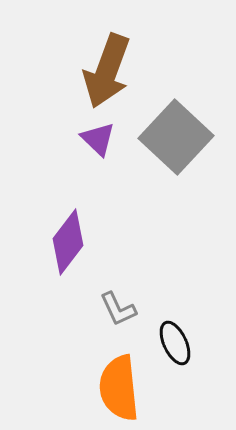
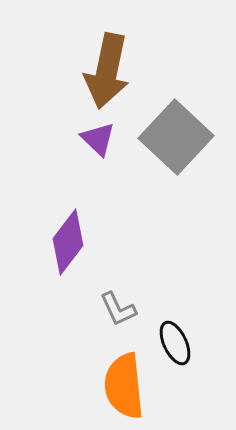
brown arrow: rotated 8 degrees counterclockwise
orange semicircle: moved 5 px right, 2 px up
